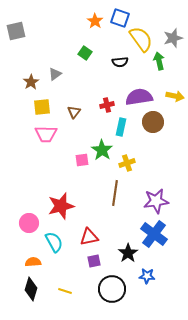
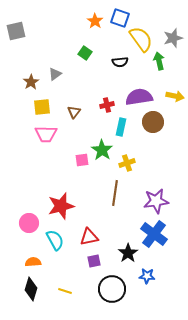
cyan semicircle: moved 1 px right, 2 px up
